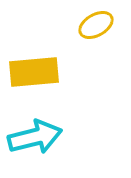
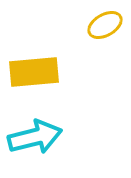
yellow ellipse: moved 9 px right
